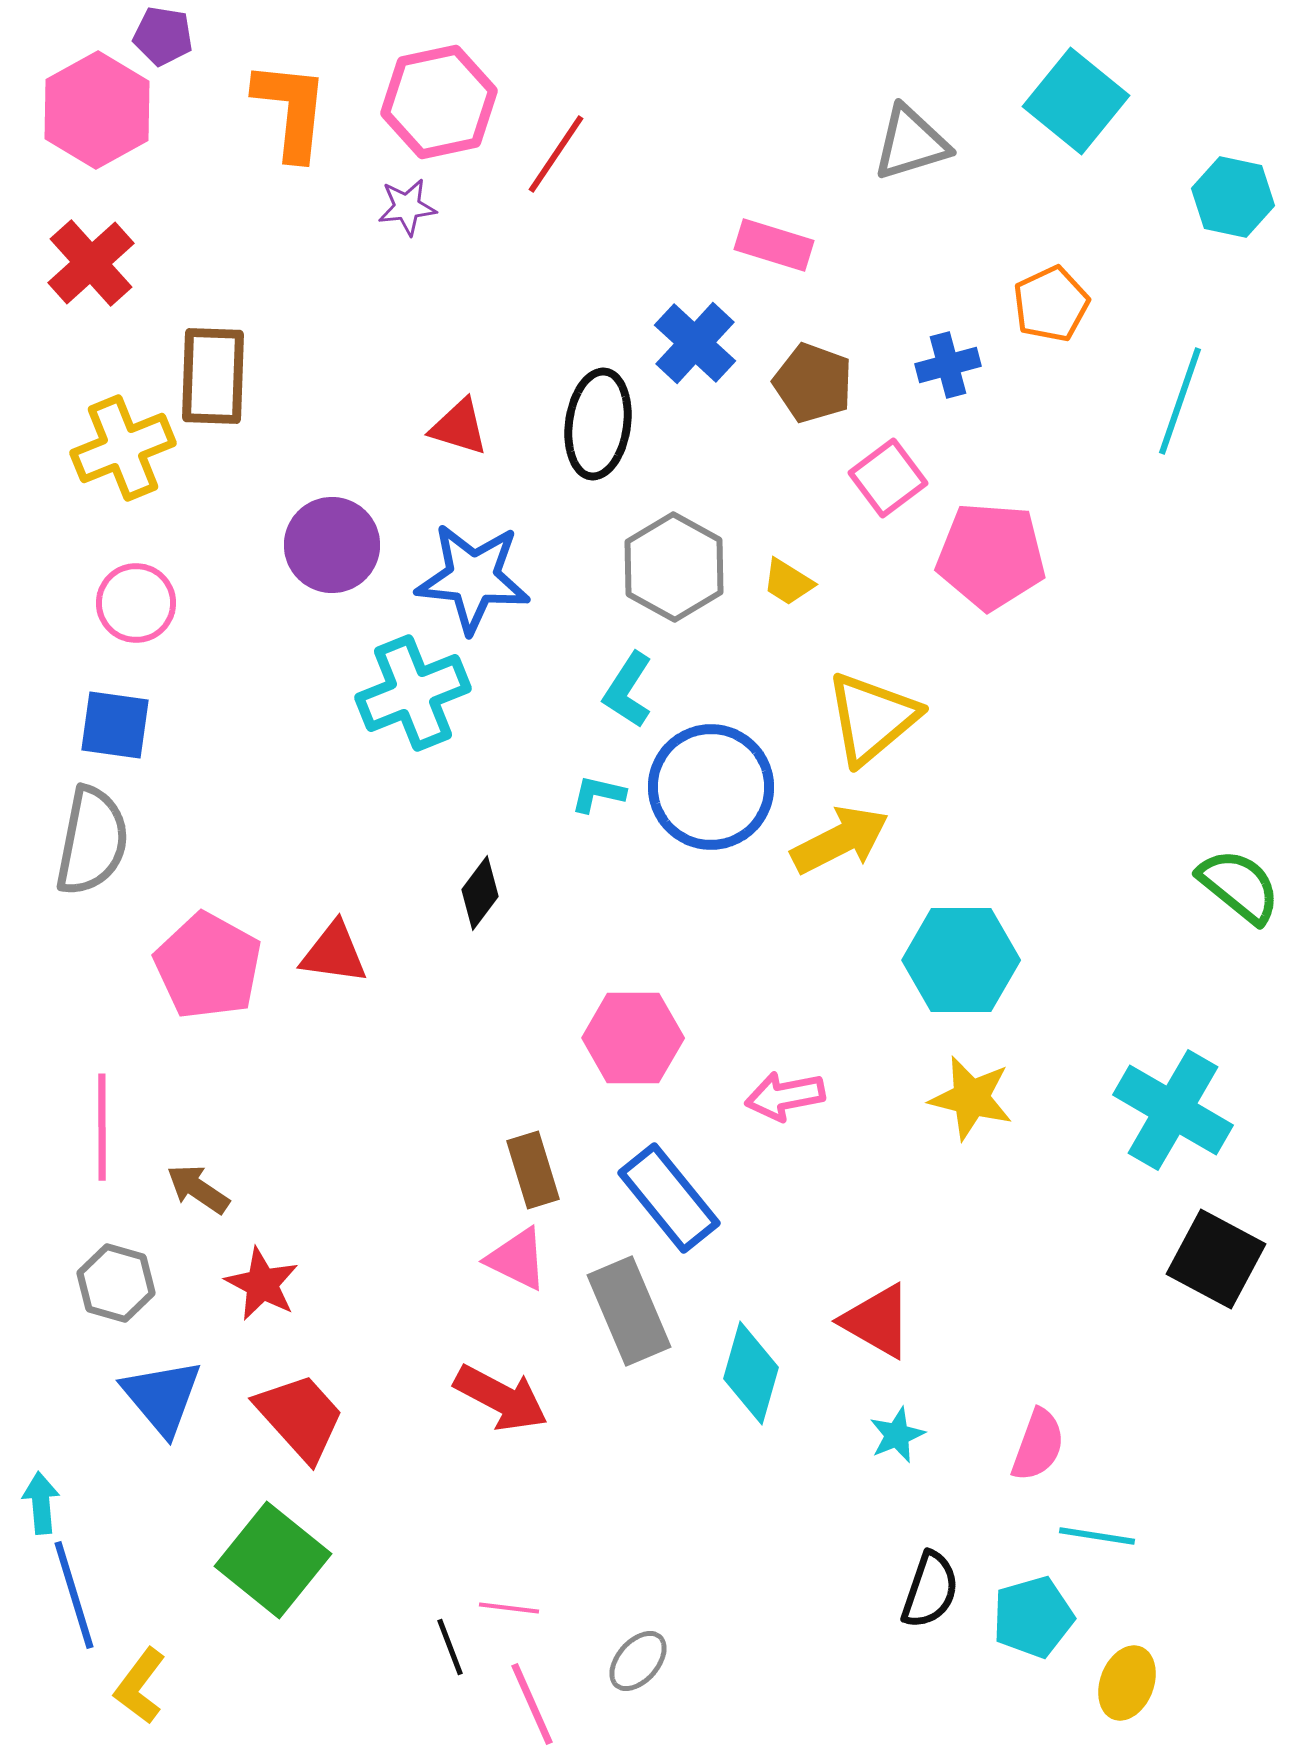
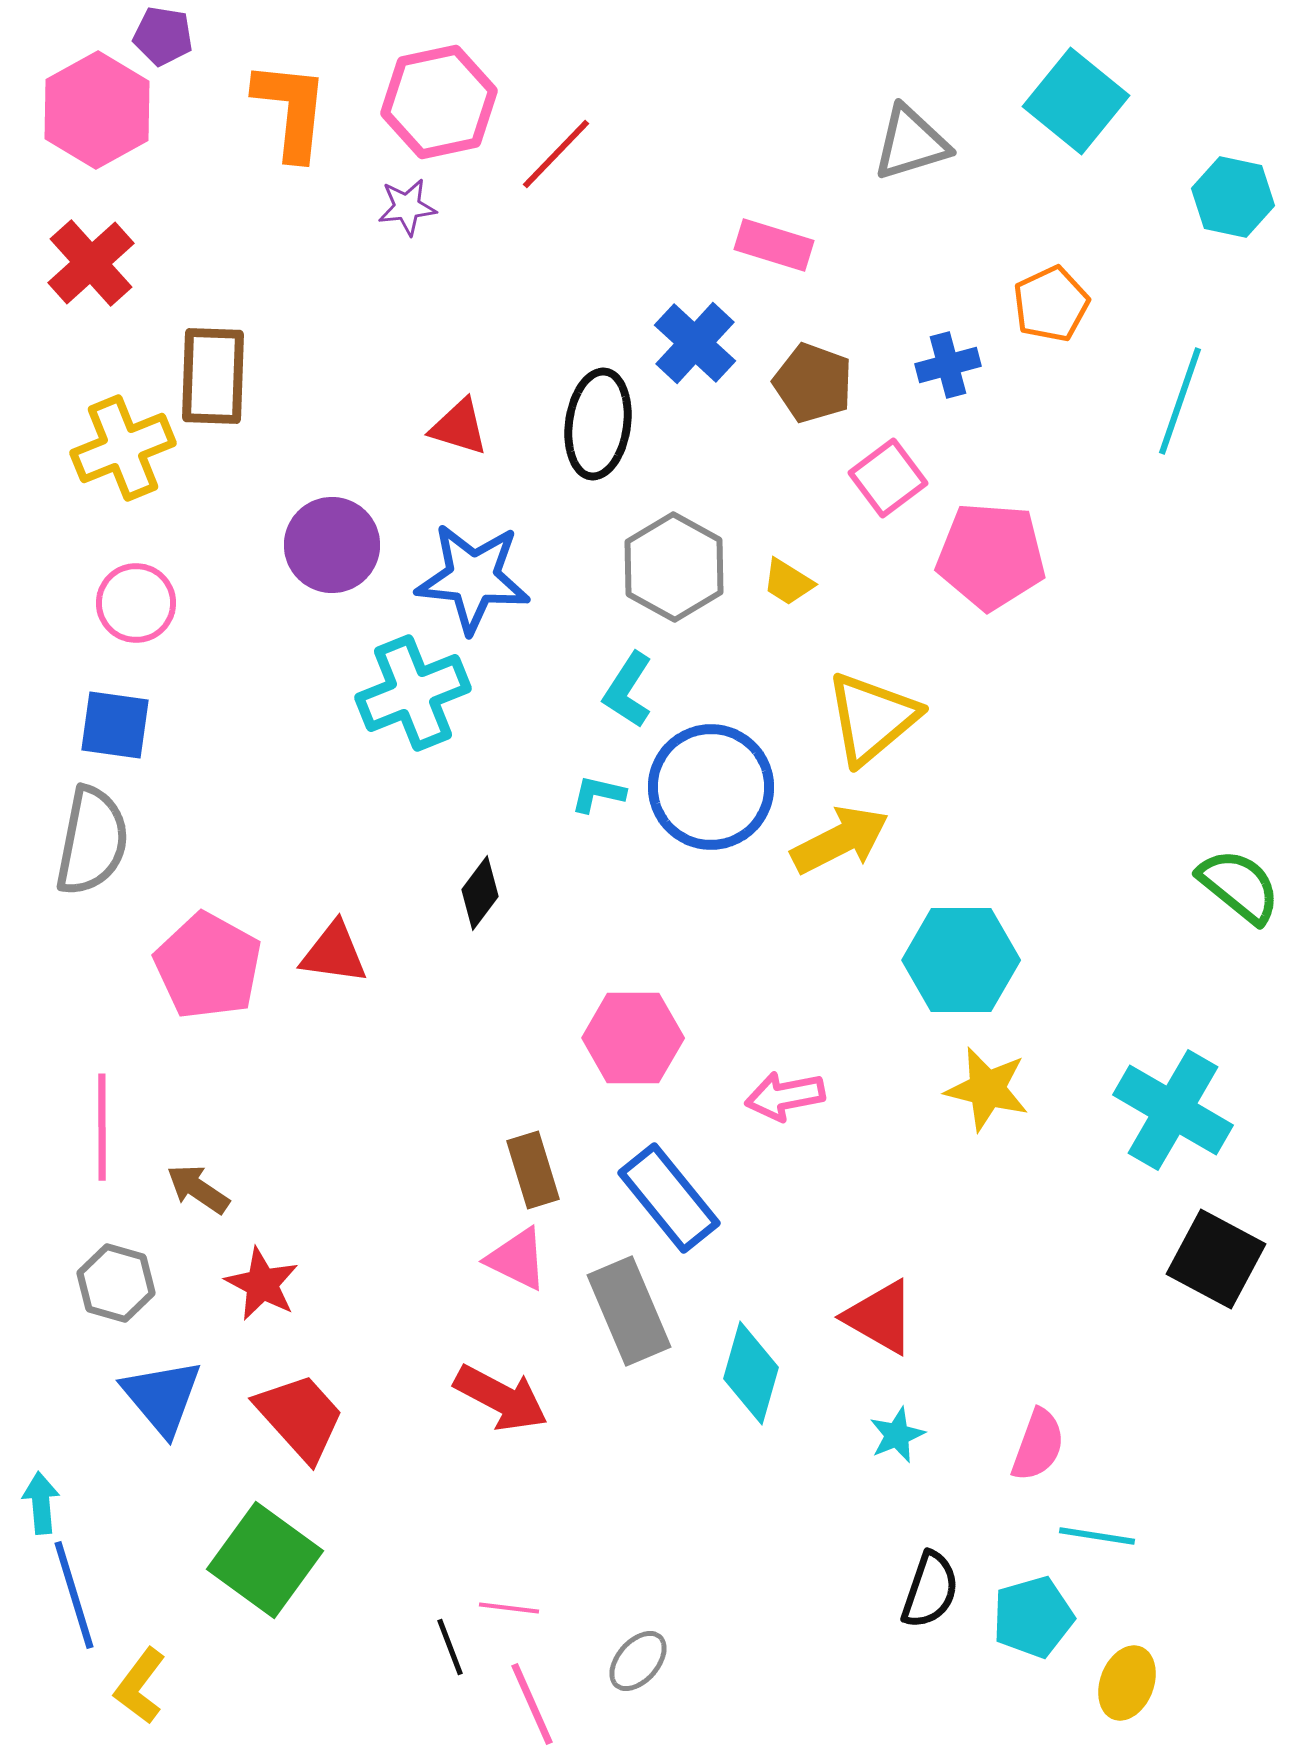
red line at (556, 154): rotated 10 degrees clockwise
yellow star at (971, 1098): moved 16 px right, 9 px up
red triangle at (877, 1321): moved 3 px right, 4 px up
green square at (273, 1560): moved 8 px left; rotated 3 degrees counterclockwise
